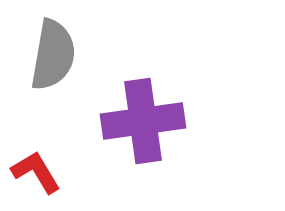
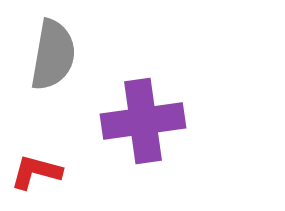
red L-shape: rotated 44 degrees counterclockwise
